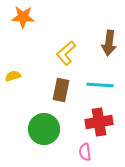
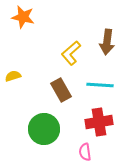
orange star: rotated 10 degrees clockwise
brown arrow: moved 2 px left, 1 px up
yellow L-shape: moved 5 px right
brown rectangle: rotated 40 degrees counterclockwise
